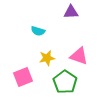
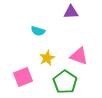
yellow star: rotated 14 degrees counterclockwise
